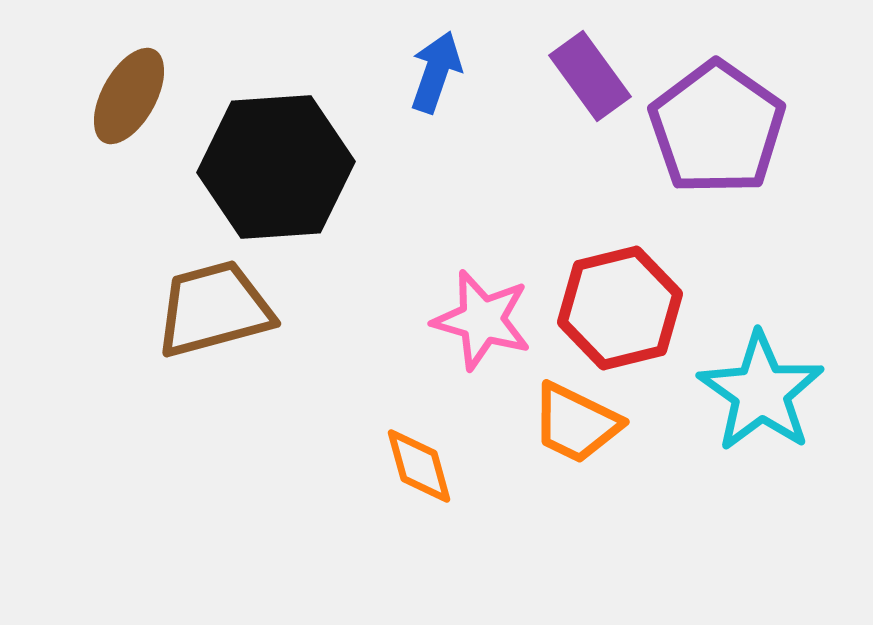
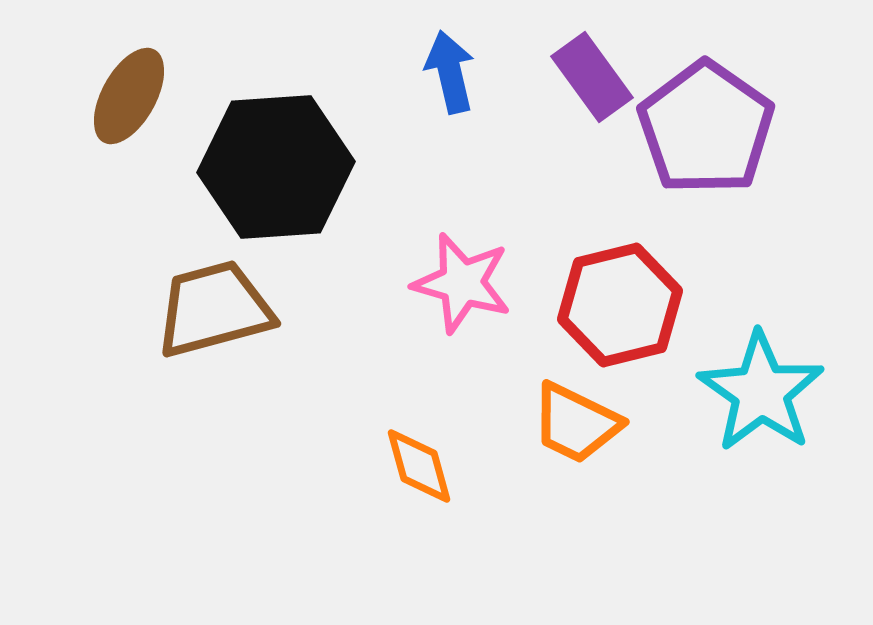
blue arrow: moved 14 px right; rotated 32 degrees counterclockwise
purple rectangle: moved 2 px right, 1 px down
purple pentagon: moved 11 px left
red hexagon: moved 3 px up
pink star: moved 20 px left, 37 px up
